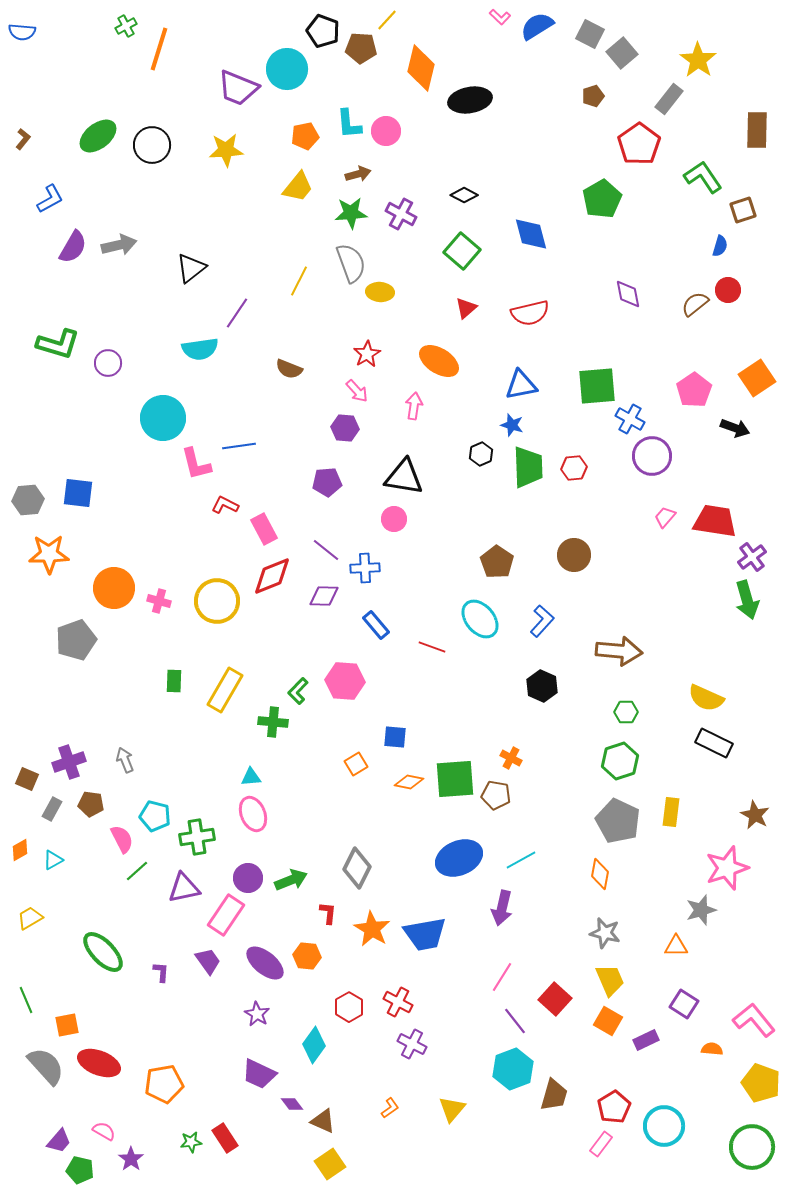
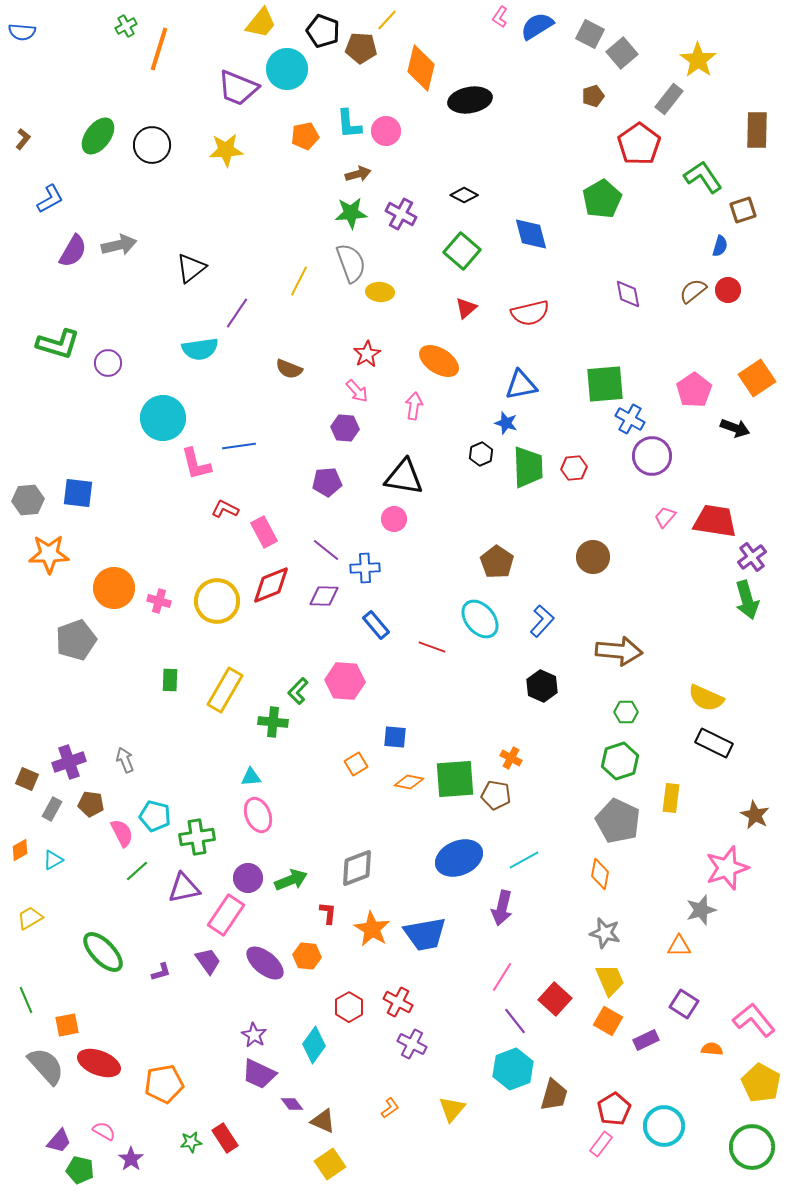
pink L-shape at (500, 17): rotated 80 degrees clockwise
green ellipse at (98, 136): rotated 15 degrees counterclockwise
yellow trapezoid at (298, 187): moved 37 px left, 164 px up
purple semicircle at (73, 247): moved 4 px down
brown semicircle at (695, 304): moved 2 px left, 13 px up
green square at (597, 386): moved 8 px right, 2 px up
blue star at (512, 425): moved 6 px left, 2 px up
red L-shape at (225, 505): moved 4 px down
pink rectangle at (264, 529): moved 3 px down
brown circle at (574, 555): moved 19 px right, 2 px down
red diamond at (272, 576): moved 1 px left, 9 px down
green rectangle at (174, 681): moved 4 px left, 1 px up
yellow rectangle at (671, 812): moved 14 px up
pink ellipse at (253, 814): moved 5 px right, 1 px down
pink semicircle at (122, 839): moved 6 px up
cyan line at (521, 860): moved 3 px right
gray diamond at (357, 868): rotated 42 degrees clockwise
orange triangle at (676, 946): moved 3 px right
purple L-shape at (161, 972): rotated 70 degrees clockwise
purple star at (257, 1014): moved 3 px left, 21 px down
yellow pentagon at (761, 1083): rotated 9 degrees clockwise
red pentagon at (614, 1107): moved 2 px down
